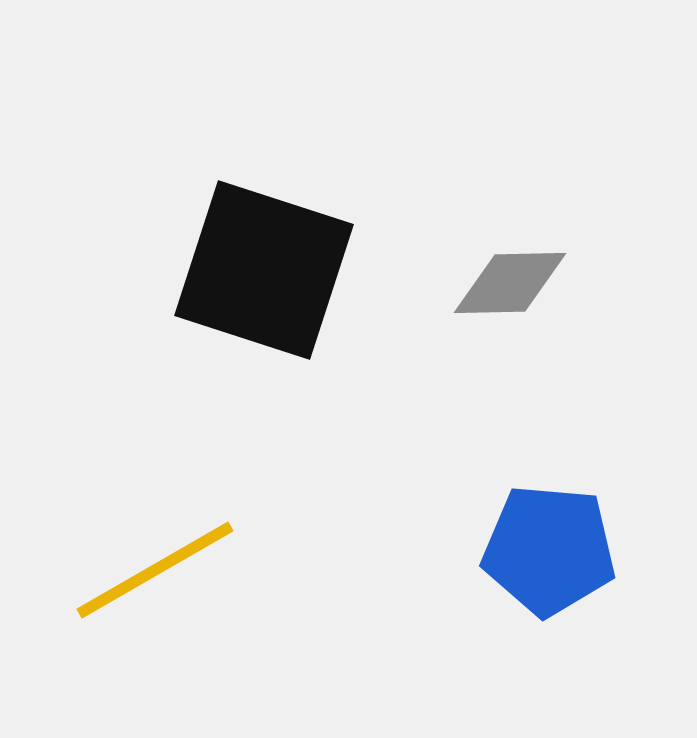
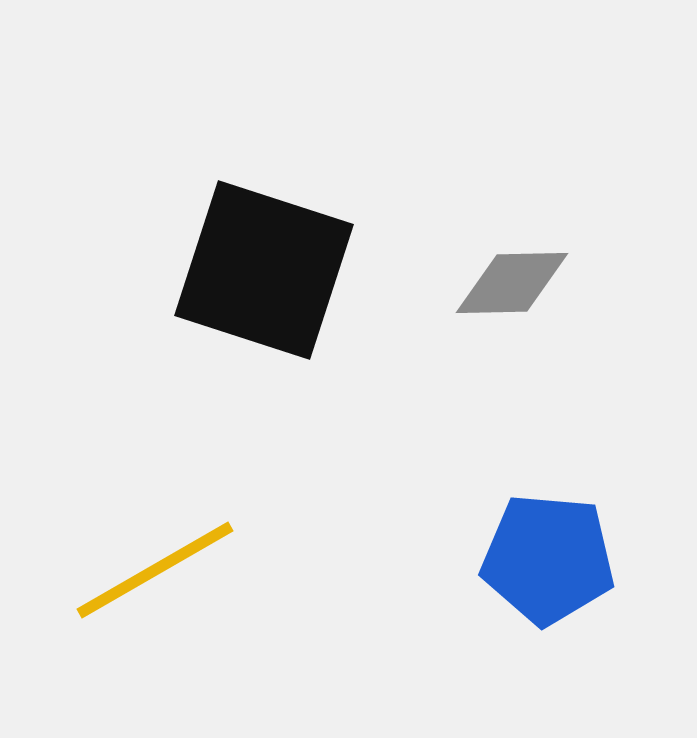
gray diamond: moved 2 px right
blue pentagon: moved 1 px left, 9 px down
